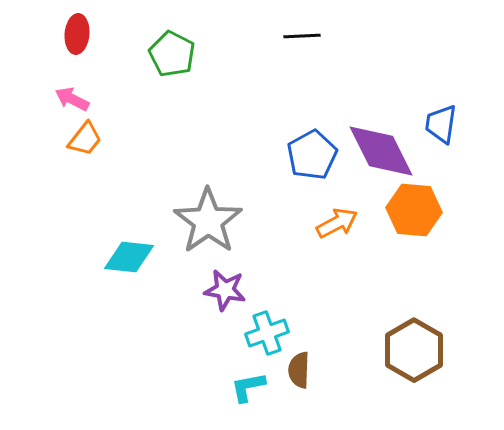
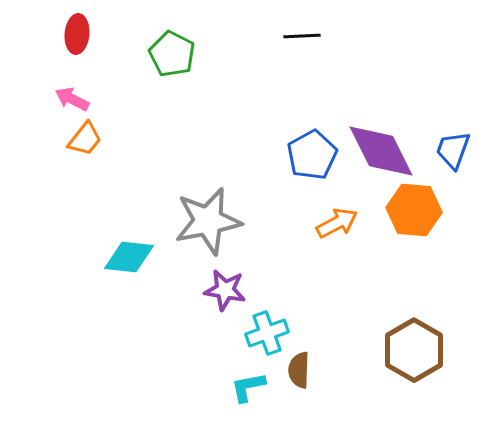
blue trapezoid: moved 12 px right, 26 px down; rotated 12 degrees clockwise
gray star: rotated 24 degrees clockwise
